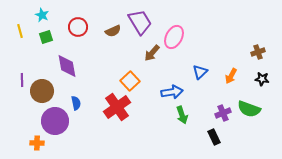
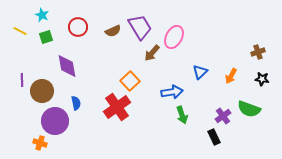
purple trapezoid: moved 5 px down
yellow line: rotated 48 degrees counterclockwise
purple cross: moved 3 px down; rotated 14 degrees counterclockwise
orange cross: moved 3 px right; rotated 16 degrees clockwise
